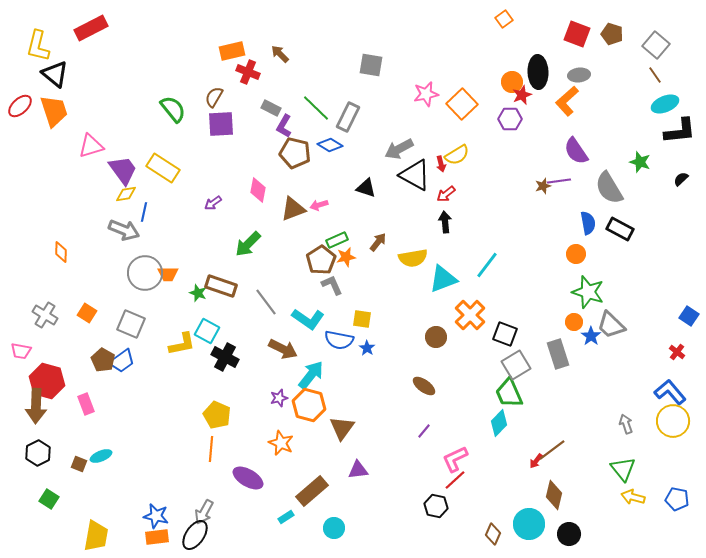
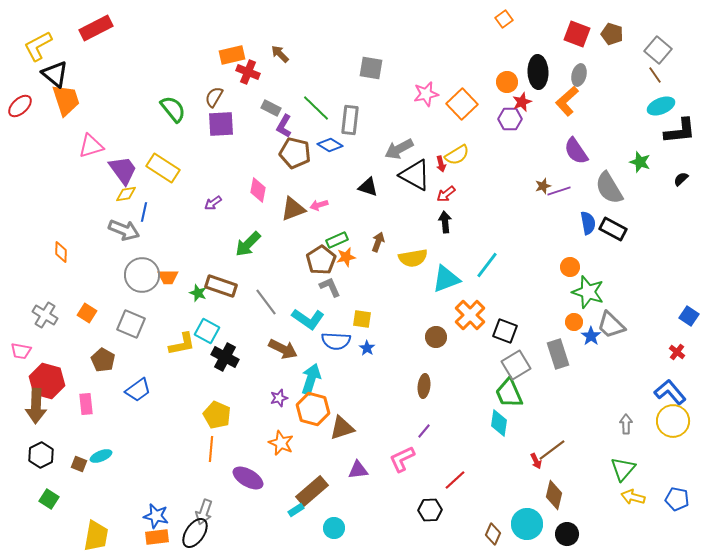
red rectangle at (91, 28): moved 5 px right
gray square at (656, 45): moved 2 px right, 5 px down
yellow L-shape at (38, 46): rotated 48 degrees clockwise
orange rectangle at (232, 51): moved 4 px down
gray square at (371, 65): moved 3 px down
gray ellipse at (579, 75): rotated 70 degrees counterclockwise
orange circle at (512, 82): moved 5 px left
red star at (522, 95): moved 7 px down
cyan ellipse at (665, 104): moved 4 px left, 2 px down
orange trapezoid at (54, 111): moved 12 px right, 11 px up
gray rectangle at (348, 117): moved 2 px right, 3 px down; rotated 20 degrees counterclockwise
purple line at (559, 181): moved 10 px down; rotated 10 degrees counterclockwise
black triangle at (366, 188): moved 2 px right, 1 px up
black rectangle at (620, 229): moved 7 px left
brown arrow at (378, 242): rotated 18 degrees counterclockwise
orange circle at (576, 254): moved 6 px left, 13 px down
gray circle at (145, 273): moved 3 px left, 2 px down
orange trapezoid at (168, 274): moved 3 px down
cyan triangle at (443, 279): moved 3 px right
gray L-shape at (332, 285): moved 2 px left, 2 px down
black square at (505, 334): moved 3 px up
blue semicircle at (339, 340): moved 3 px left, 1 px down; rotated 8 degrees counterclockwise
blue trapezoid at (122, 361): moved 16 px right, 29 px down
cyan arrow at (311, 375): moved 4 px down; rotated 20 degrees counterclockwise
brown ellipse at (424, 386): rotated 60 degrees clockwise
pink rectangle at (86, 404): rotated 15 degrees clockwise
orange hexagon at (309, 405): moved 4 px right, 4 px down
cyan diamond at (499, 423): rotated 36 degrees counterclockwise
gray arrow at (626, 424): rotated 18 degrees clockwise
brown triangle at (342, 428): rotated 36 degrees clockwise
black hexagon at (38, 453): moved 3 px right, 2 px down
pink L-shape at (455, 459): moved 53 px left
red arrow at (536, 461): rotated 63 degrees counterclockwise
green triangle at (623, 469): rotated 20 degrees clockwise
black hexagon at (436, 506): moved 6 px left, 4 px down; rotated 15 degrees counterclockwise
gray arrow at (204, 512): rotated 10 degrees counterclockwise
cyan rectangle at (286, 517): moved 10 px right, 7 px up
cyan circle at (529, 524): moved 2 px left
black circle at (569, 534): moved 2 px left
black ellipse at (195, 535): moved 2 px up
